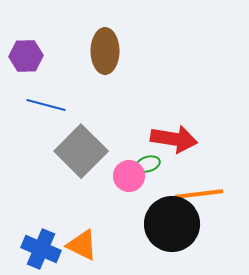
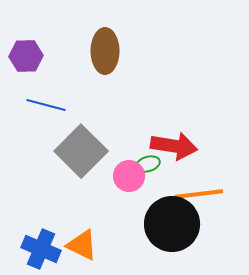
red arrow: moved 7 px down
